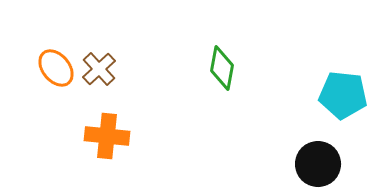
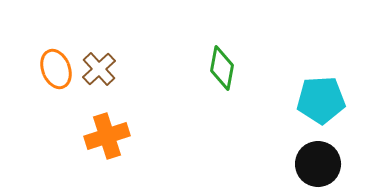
orange ellipse: moved 1 px down; rotated 18 degrees clockwise
cyan pentagon: moved 22 px left, 5 px down; rotated 9 degrees counterclockwise
orange cross: rotated 24 degrees counterclockwise
